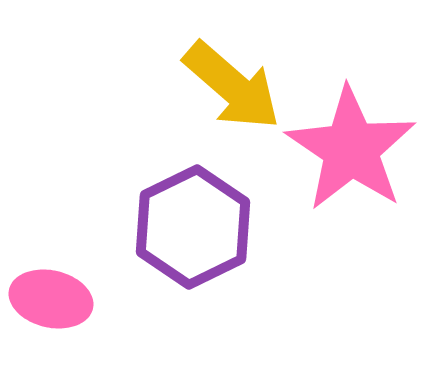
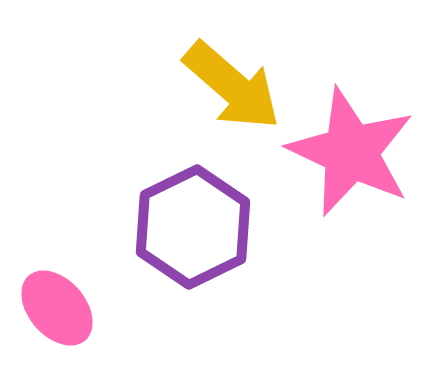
pink star: moved 3 px down; rotated 9 degrees counterclockwise
pink ellipse: moved 6 px right, 9 px down; rotated 36 degrees clockwise
